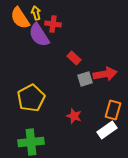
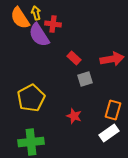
red arrow: moved 7 px right, 15 px up
white rectangle: moved 2 px right, 3 px down
